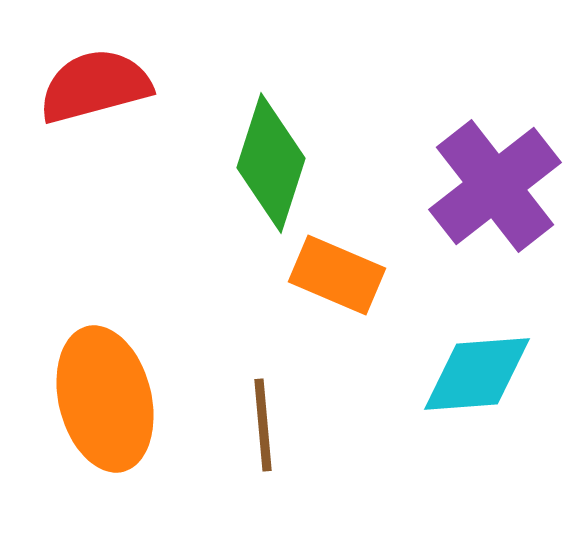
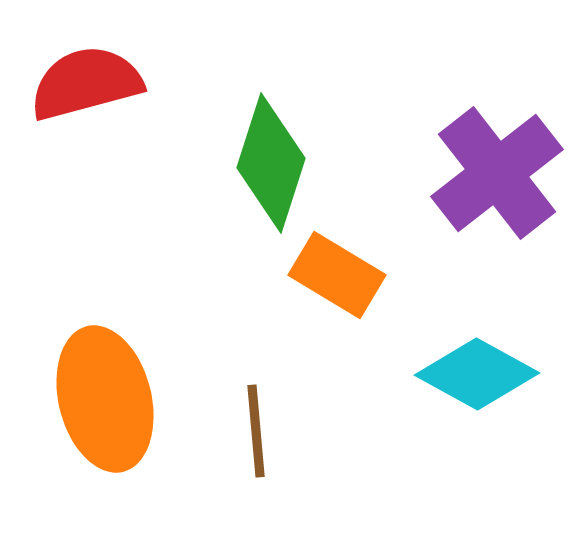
red semicircle: moved 9 px left, 3 px up
purple cross: moved 2 px right, 13 px up
orange rectangle: rotated 8 degrees clockwise
cyan diamond: rotated 33 degrees clockwise
brown line: moved 7 px left, 6 px down
